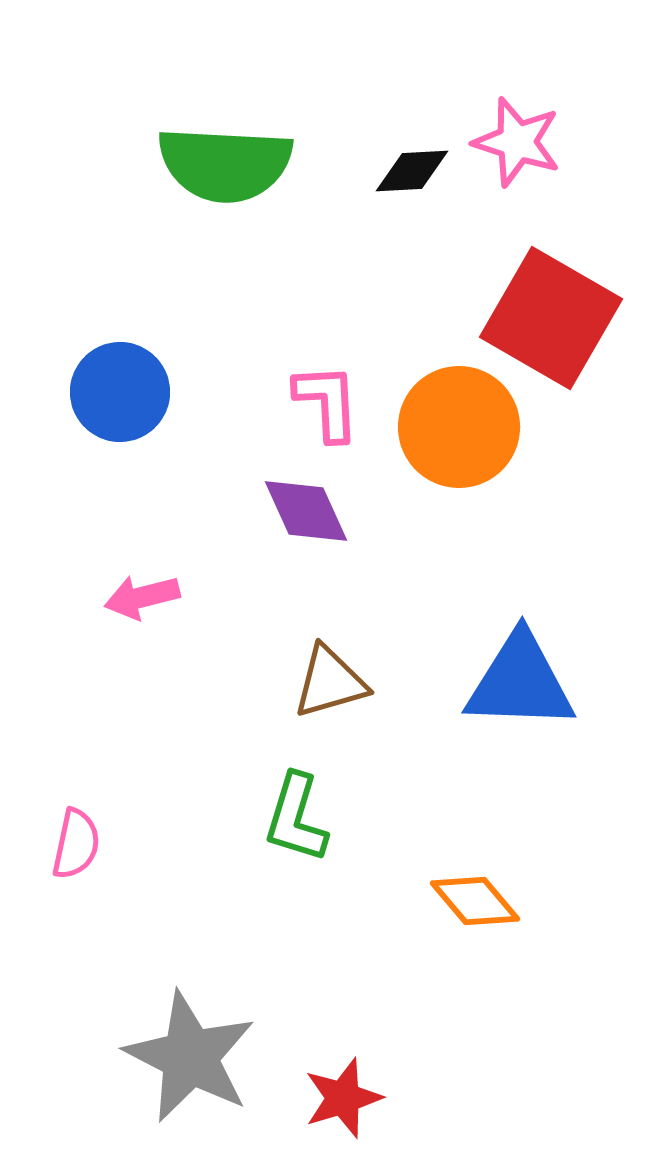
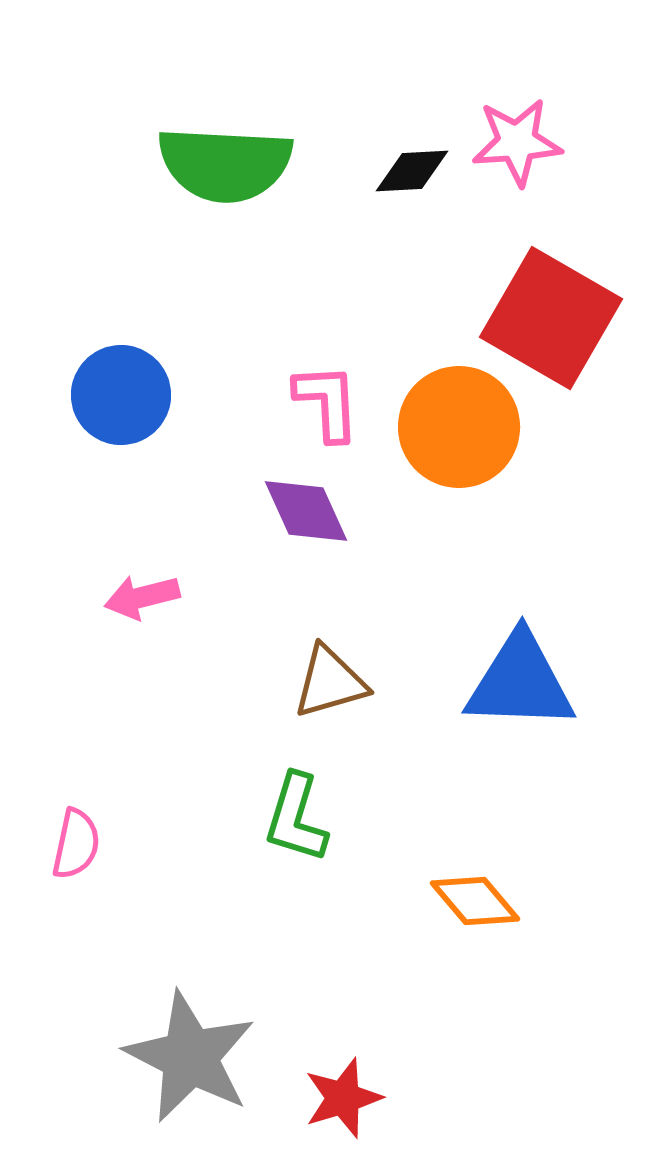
pink star: rotated 22 degrees counterclockwise
blue circle: moved 1 px right, 3 px down
